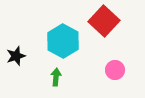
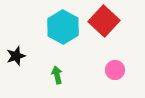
cyan hexagon: moved 14 px up
green arrow: moved 1 px right, 2 px up; rotated 18 degrees counterclockwise
